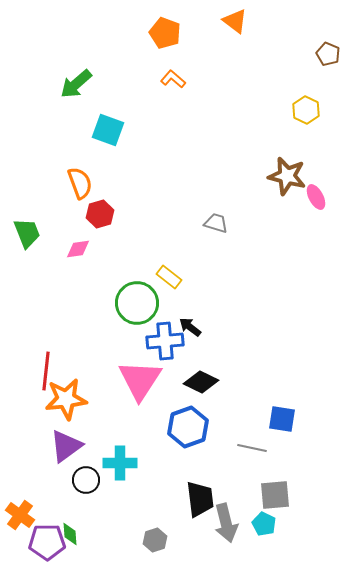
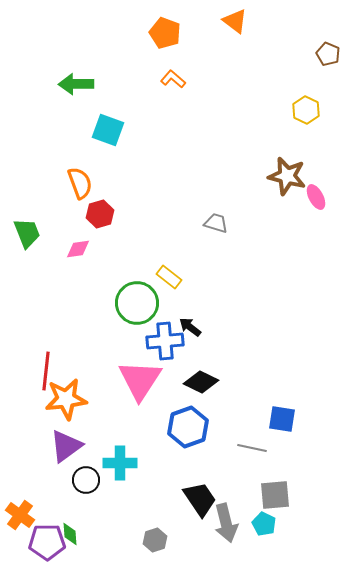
green arrow: rotated 40 degrees clockwise
black trapezoid: rotated 27 degrees counterclockwise
